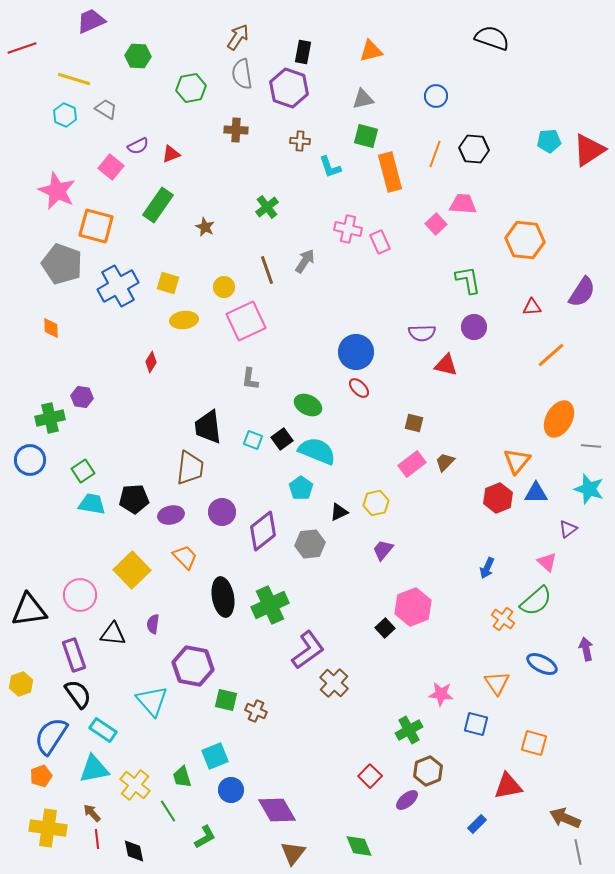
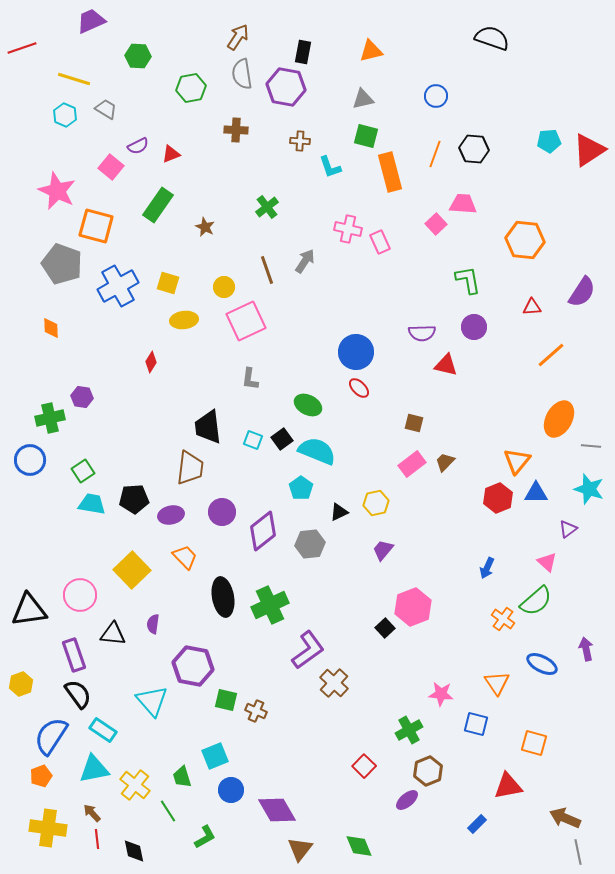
purple hexagon at (289, 88): moved 3 px left, 1 px up; rotated 9 degrees counterclockwise
red square at (370, 776): moved 6 px left, 10 px up
brown triangle at (293, 853): moved 7 px right, 4 px up
